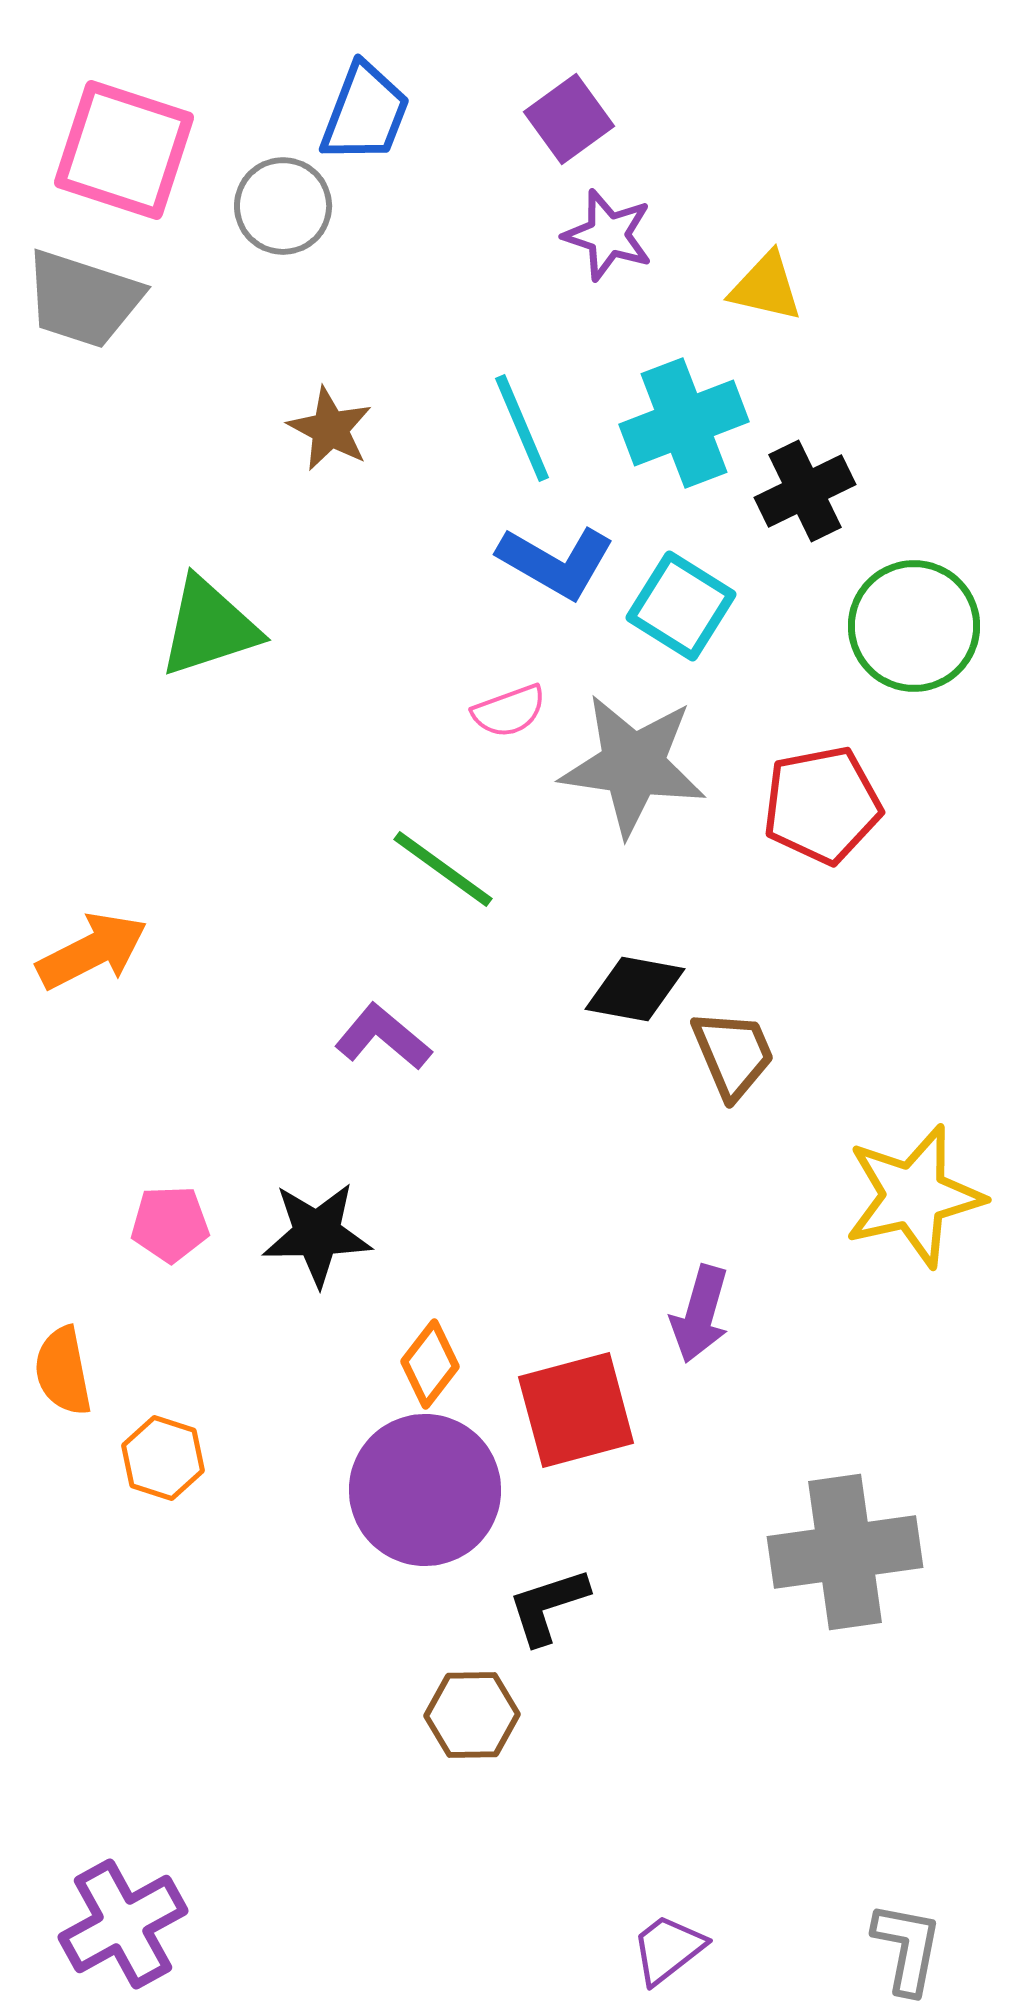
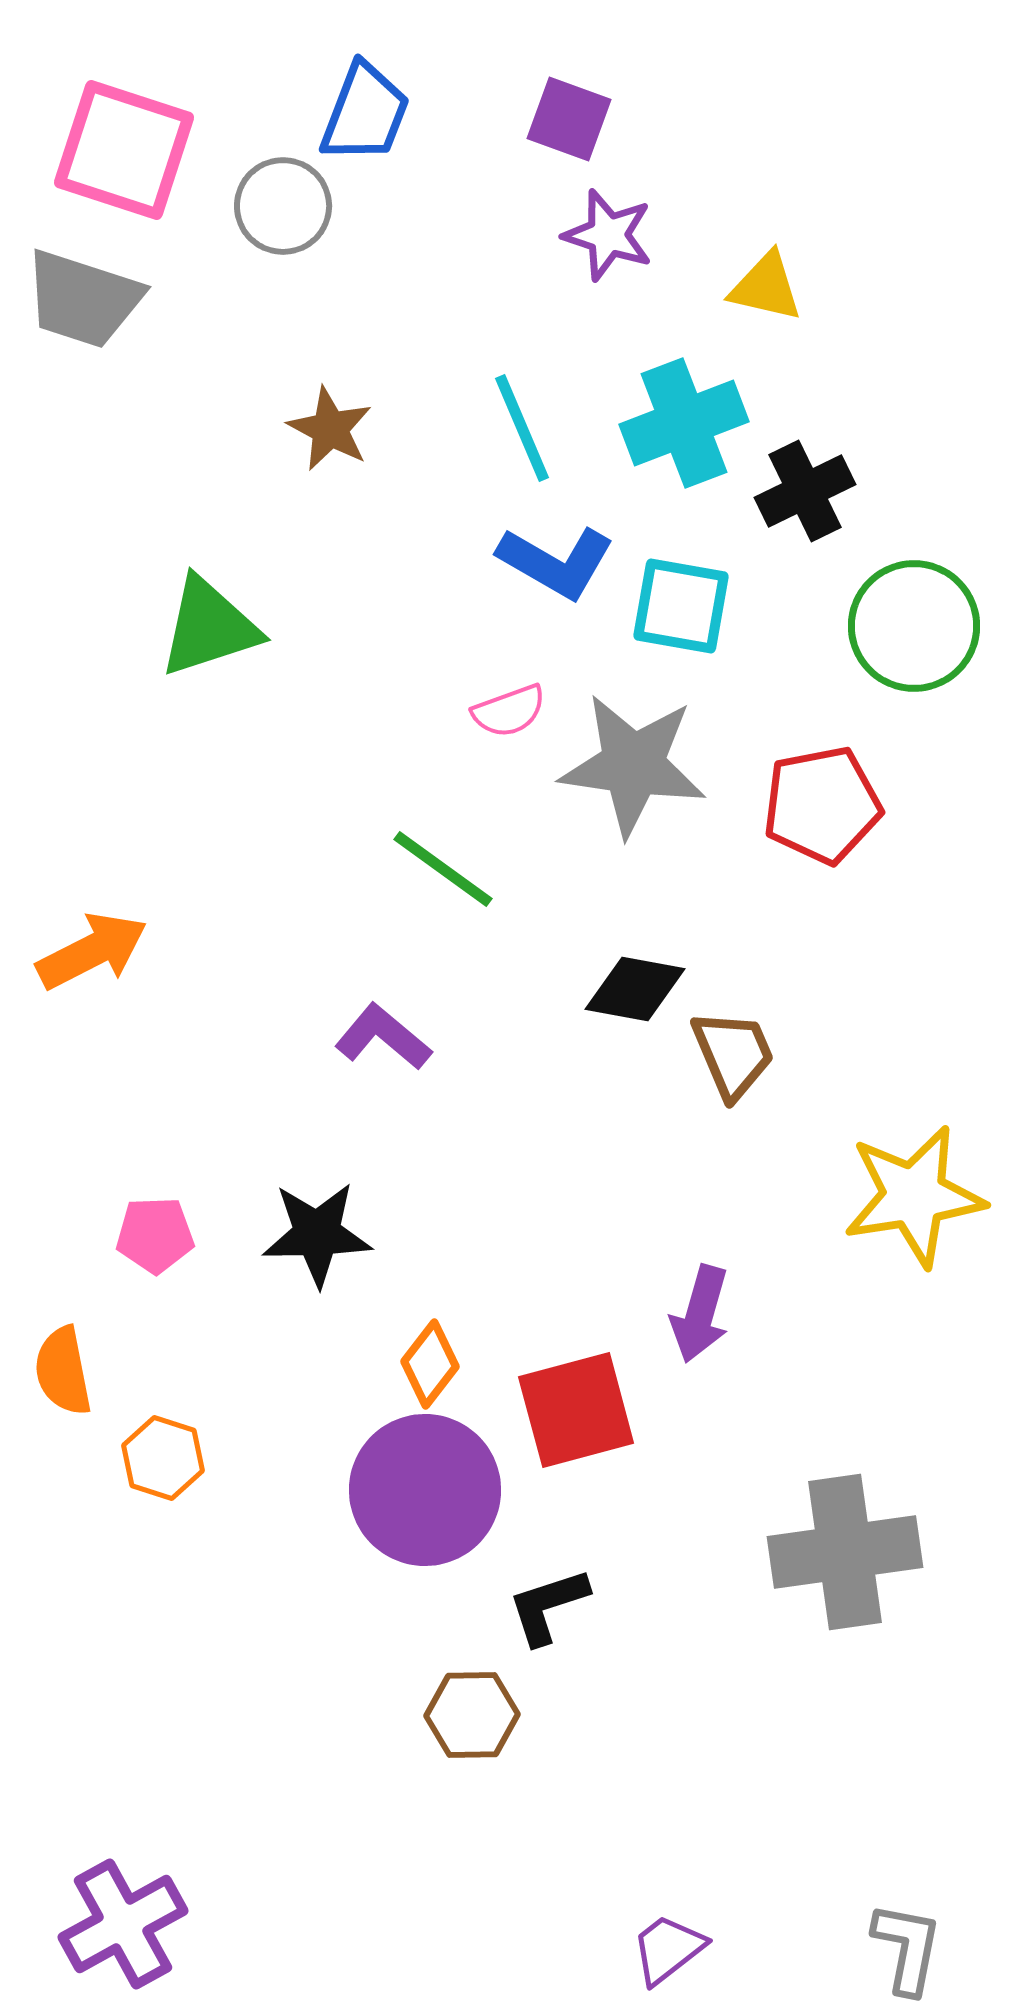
purple square: rotated 34 degrees counterclockwise
cyan square: rotated 22 degrees counterclockwise
yellow star: rotated 4 degrees clockwise
pink pentagon: moved 15 px left, 11 px down
